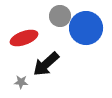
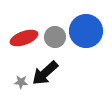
gray circle: moved 5 px left, 21 px down
blue circle: moved 3 px down
black arrow: moved 1 px left, 9 px down
